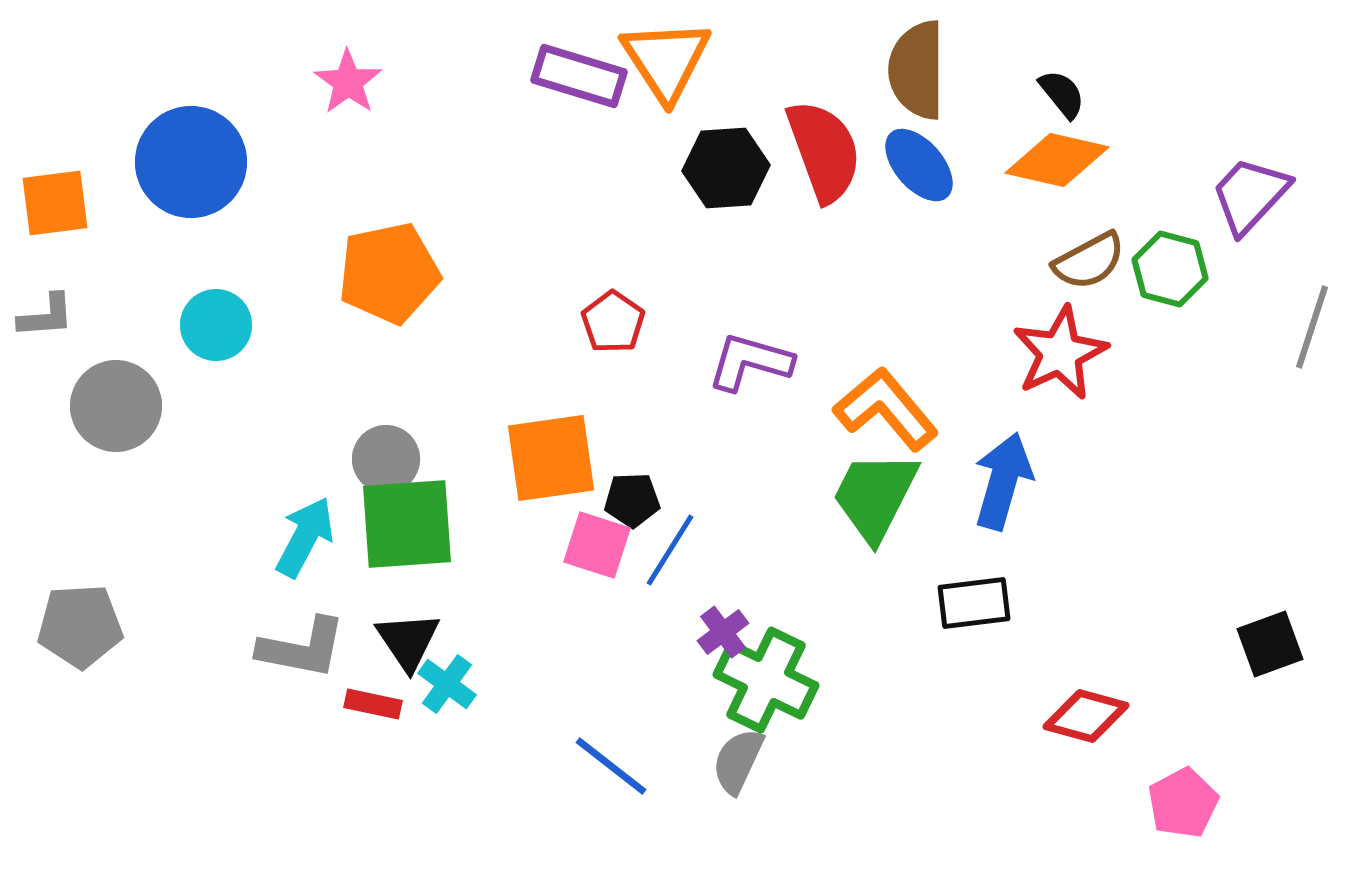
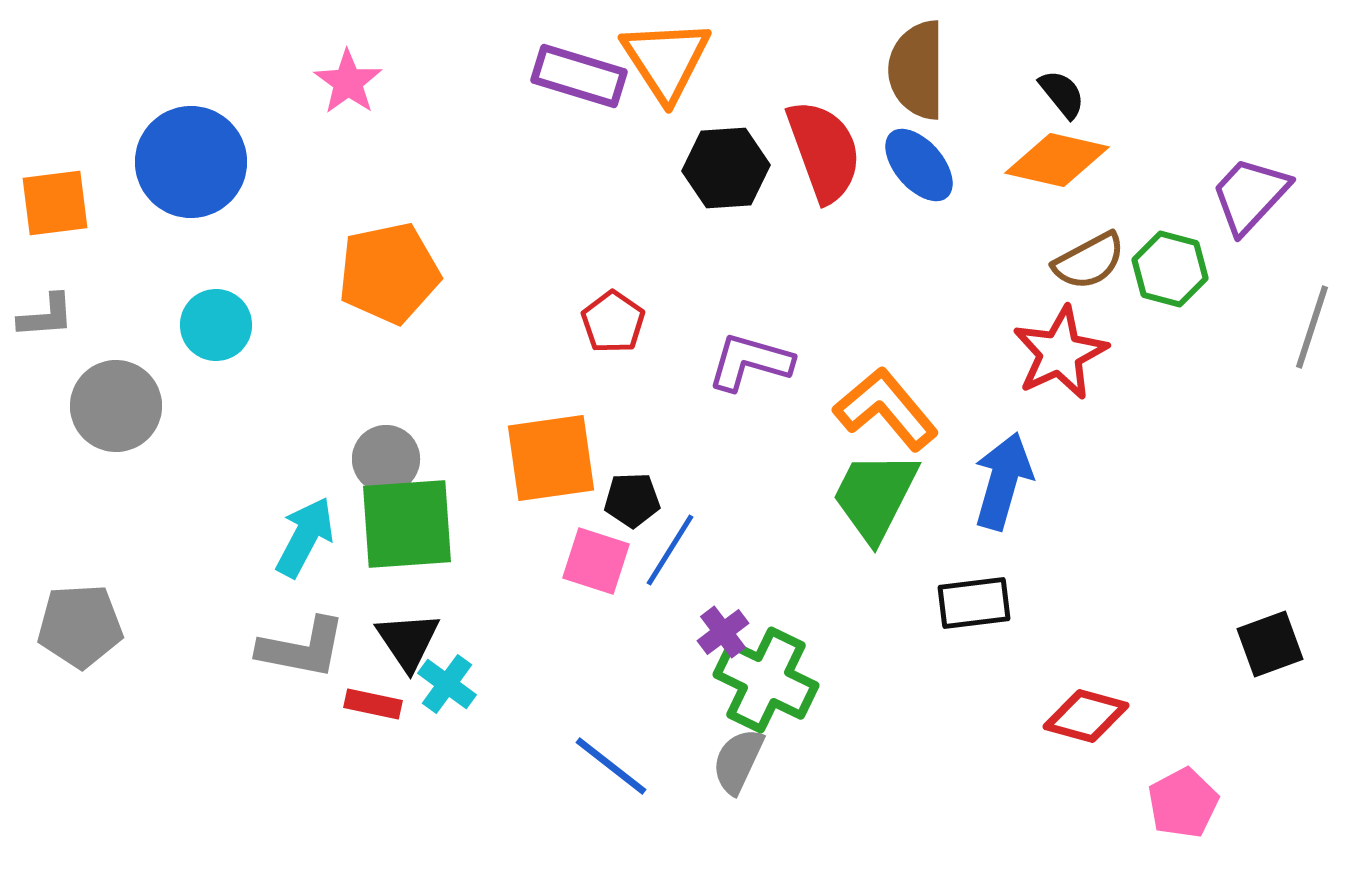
pink square at (597, 545): moved 1 px left, 16 px down
